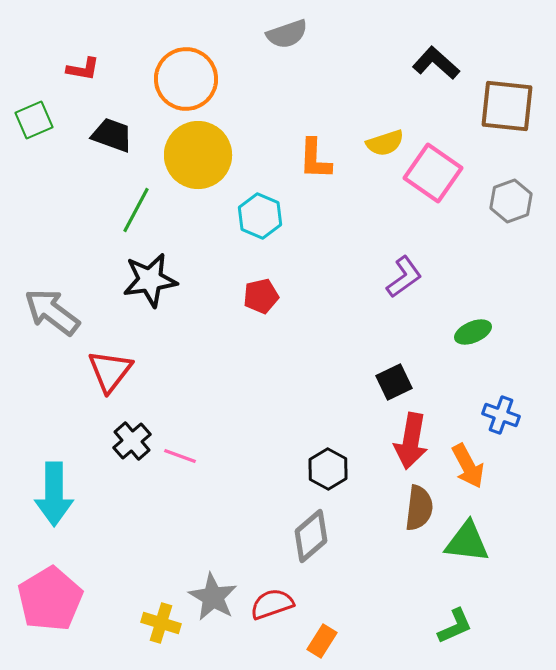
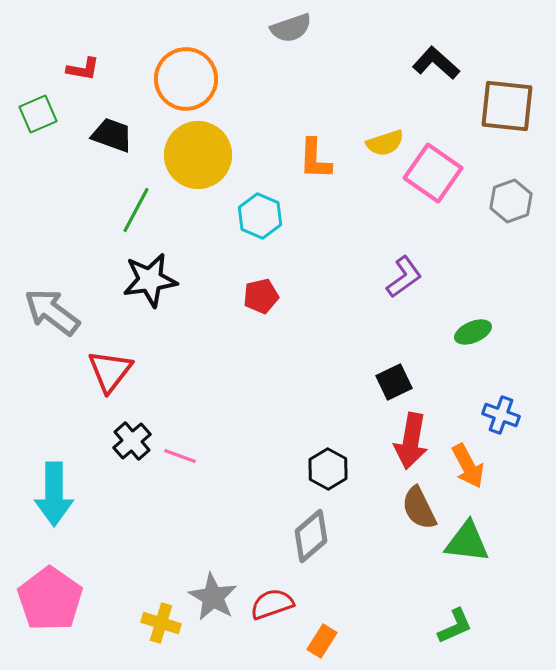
gray semicircle: moved 4 px right, 6 px up
green square: moved 4 px right, 6 px up
brown semicircle: rotated 147 degrees clockwise
pink pentagon: rotated 6 degrees counterclockwise
